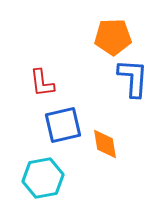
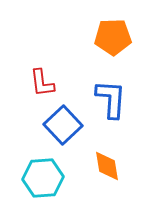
blue L-shape: moved 22 px left, 21 px down
blue square: rotated 30 degrees counterclockwise
orange diamond: moved 2 px right, 22 px down
cyan hexagon: rotated 6 degrees clockwise
